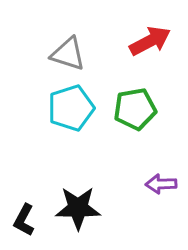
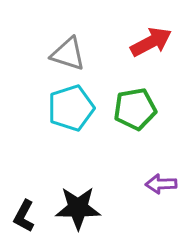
red arrow: moved 1 px right, 1 px down
black L-shape: moved 4 px up
